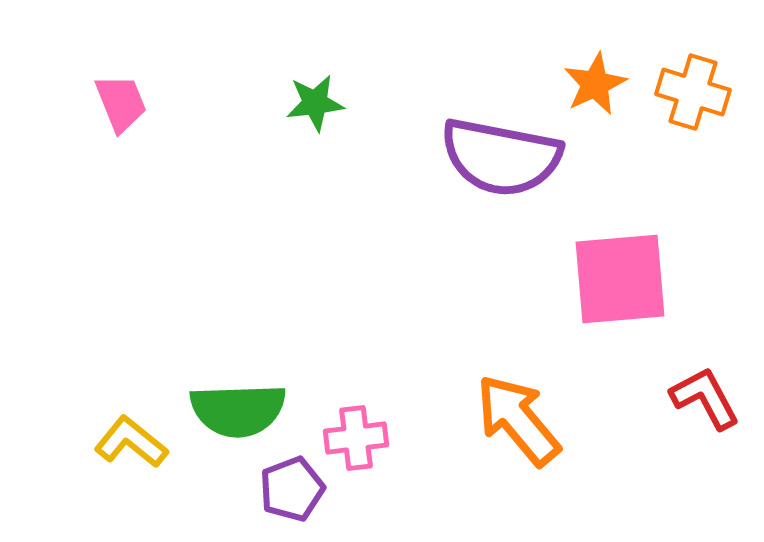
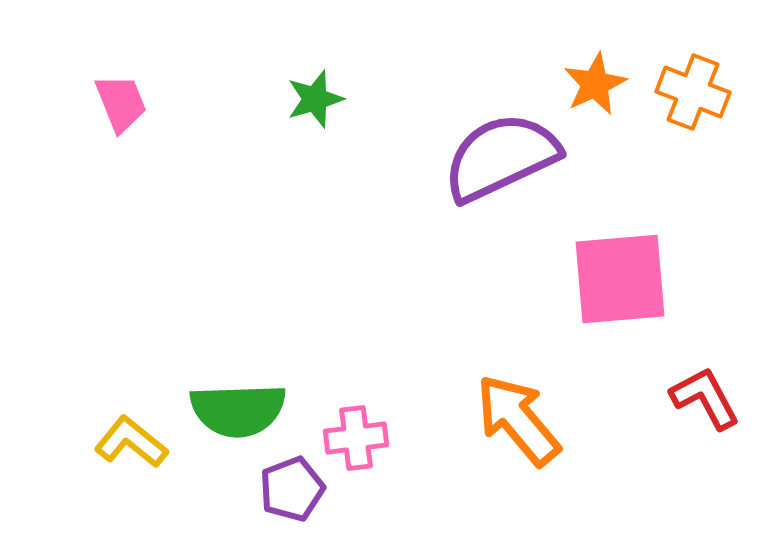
orange cross: rotated 4 degrees clockwise
green star: moved 4 px up; rotated 10 degrees counterclockwise
purple semicircle: rotated 144 degrees clockwise
